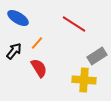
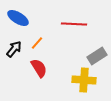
red line: rotated 30 degrees counterclockwise
black arrow: moved 2 px up
